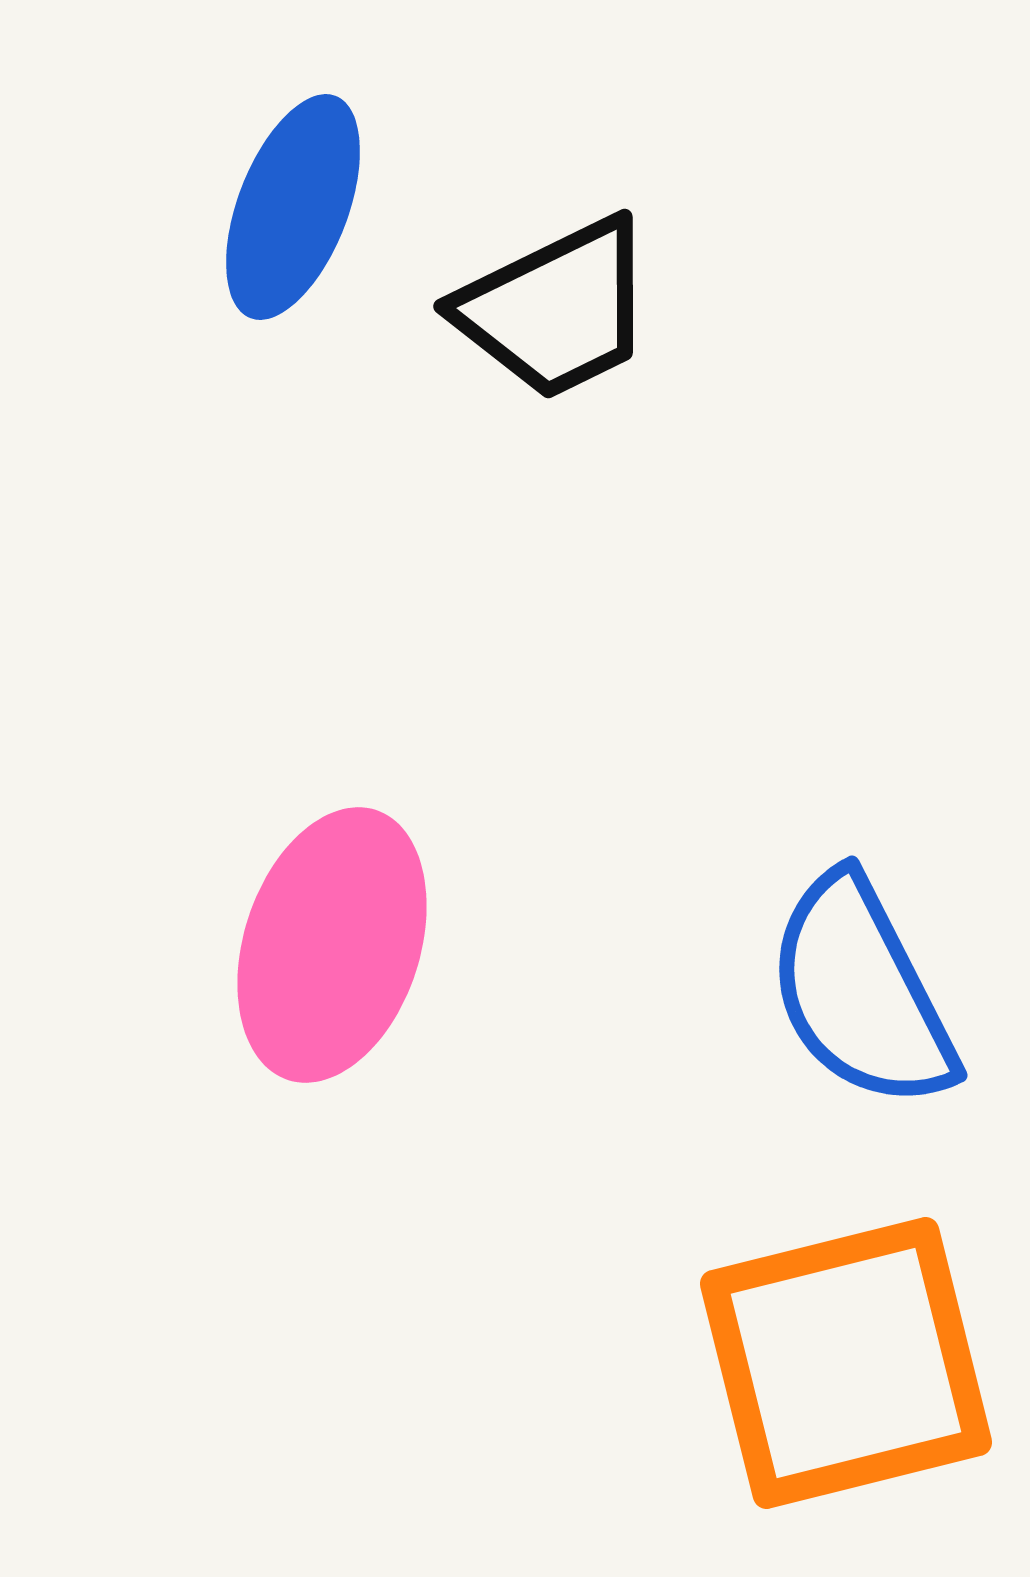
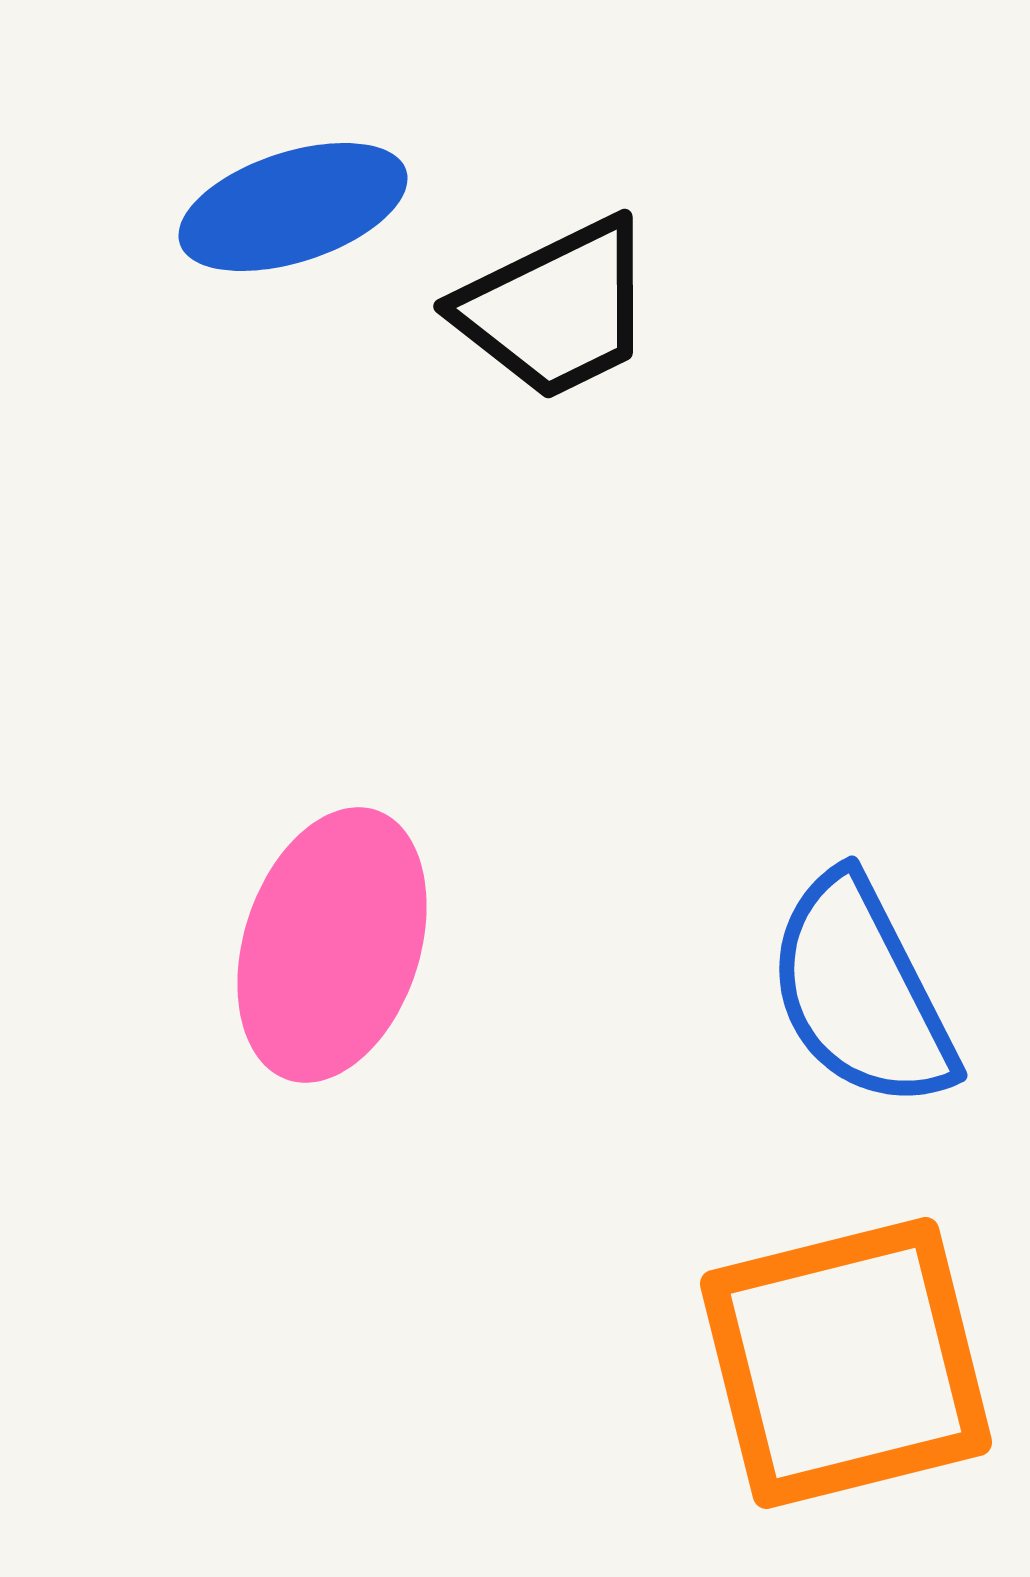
blue ellipse: rotated 51 degrees clockwise
